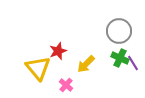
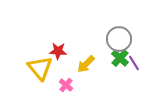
gray circle: moved 8 px down
red star: rotated 24 degrees clockwise
green cross: rotated 18 degrees clockwise
purple line: moved 1 px right
yellow triangle: moved 2 px right
